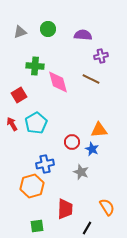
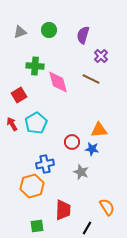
green circle: moved 1 px right, 1 px down
purple semicircle: rotated 78 degrees counterclockwise
purple cross: rotated 32 degrees counterclockwise
blue star: rotated 16 degrees counterclockwise
red trapezoid: moved 2 px left, 1 px down
